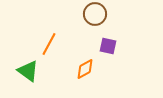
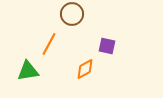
brown circle: moved 23 px left
purple square: moved 1 px left
green triangle: rotated 45 degrees counterclockwise
